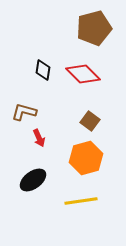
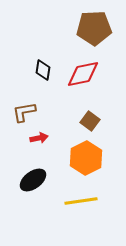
brown pentagon: rotated 12 degrees clockwise
red diamond: rotated 56 degrees counterclockwise
brown L-shape: rotated 25 degrees counterclockwise
red arrow: rotated 78 degrees counterclockwise
orange hexagon: rotated 12 degrees counterclockwise
